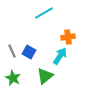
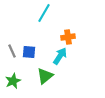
cyan line: rotated 30 degrees counterclockwise
blue square: rotated 24 degrees counterclockwise
green star: moved 3 px down; rotated 21 degrees clockwise
